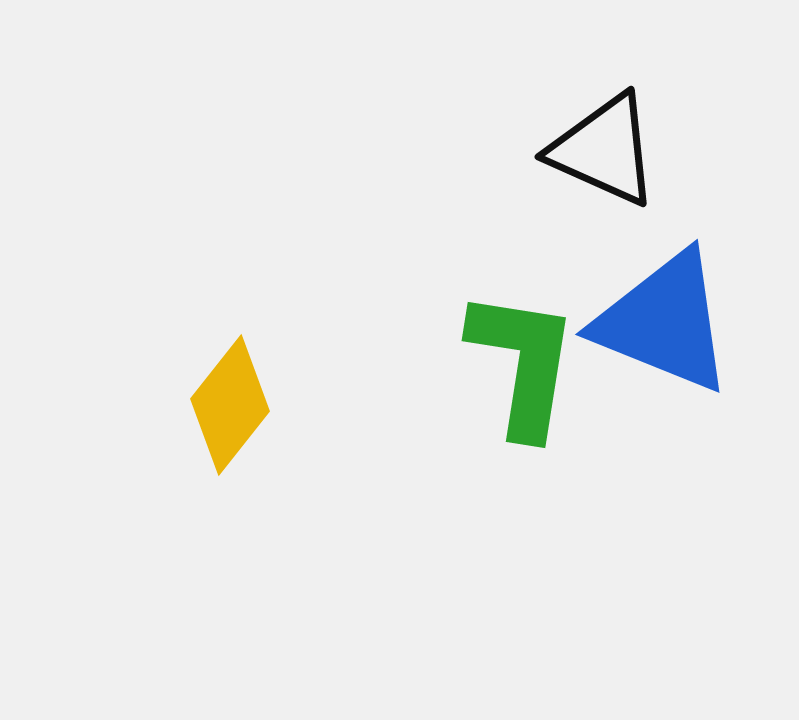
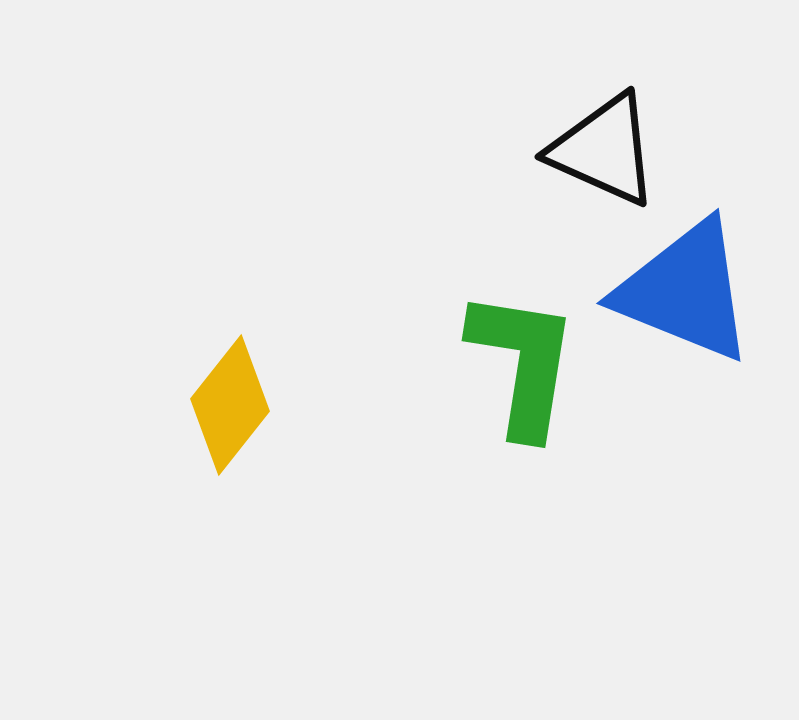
blue triangle: moved 21 px right, 31 px up
